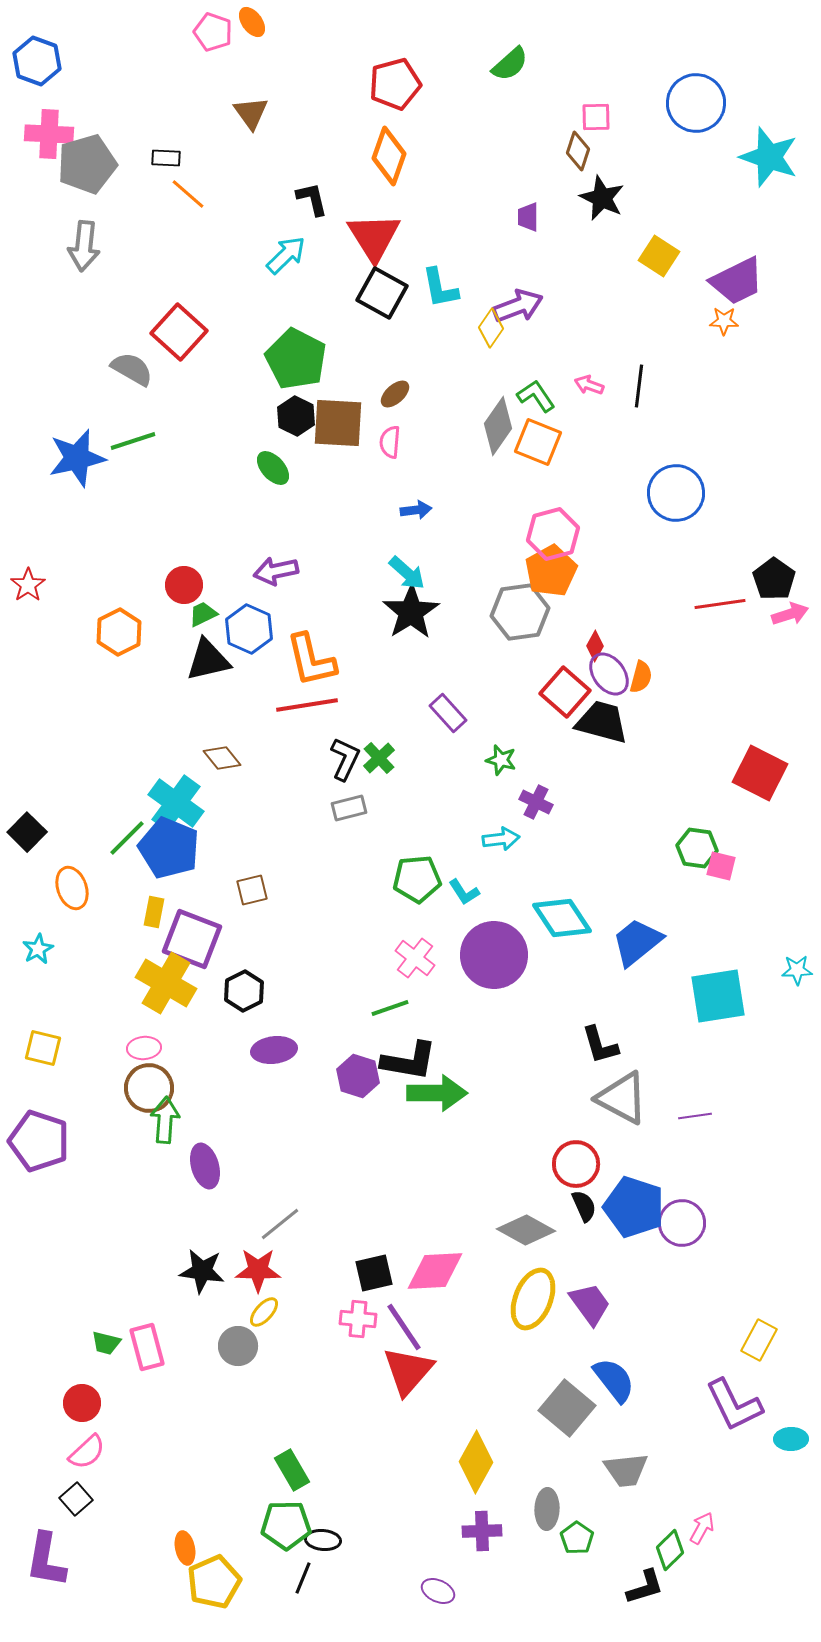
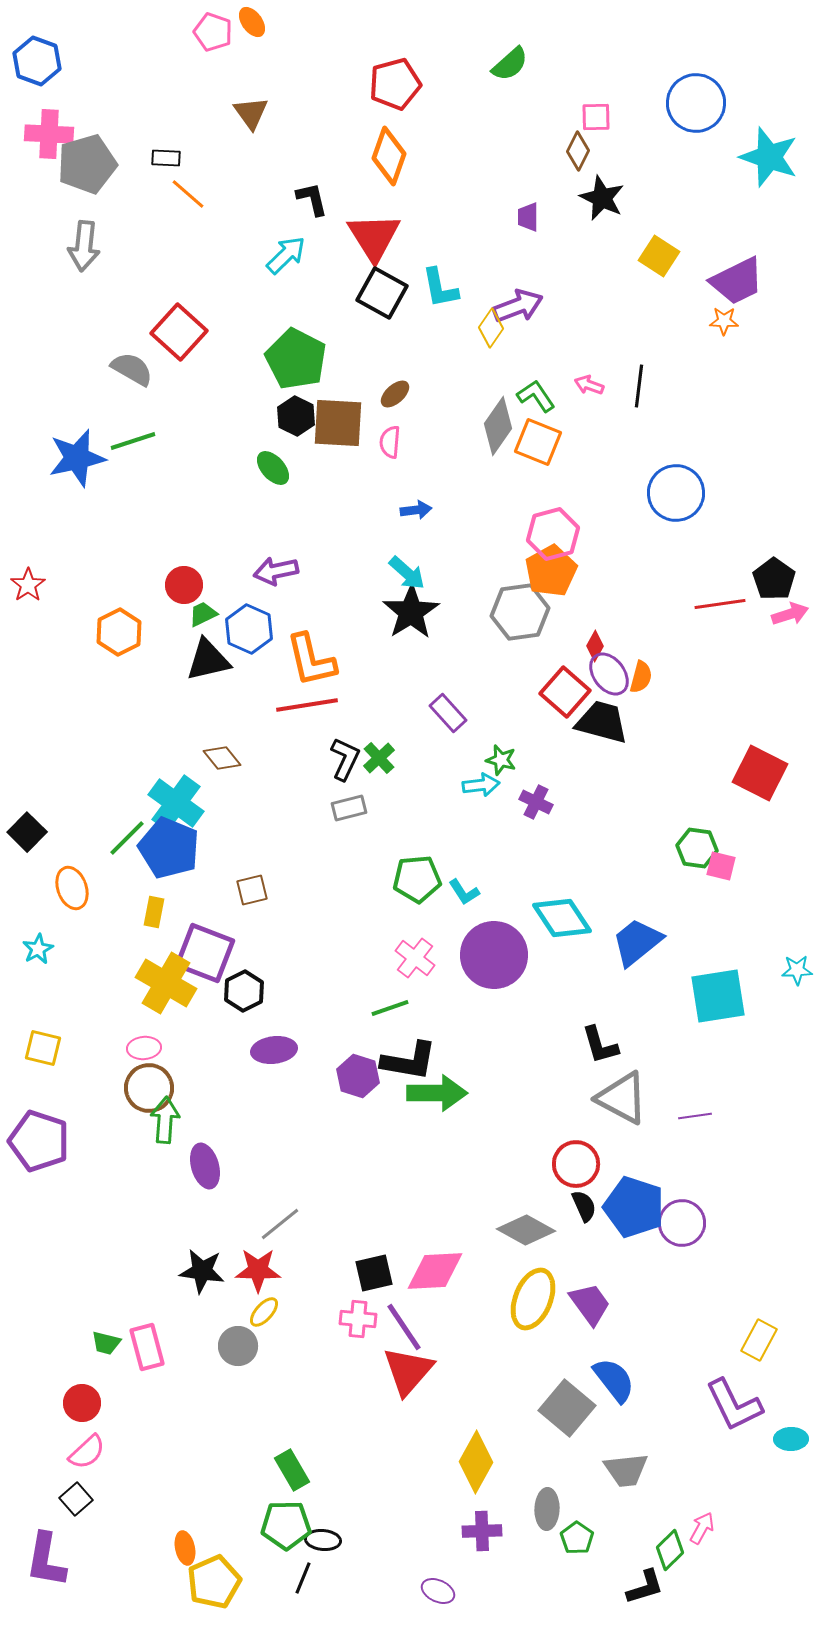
brown diamond at (578, 151): rotated 9 degrees clockwise
cyan arrow at (501, 839): moved 20 px left, 54 px up
purple square at (192, 939): moved 13 px right, 14 px down
